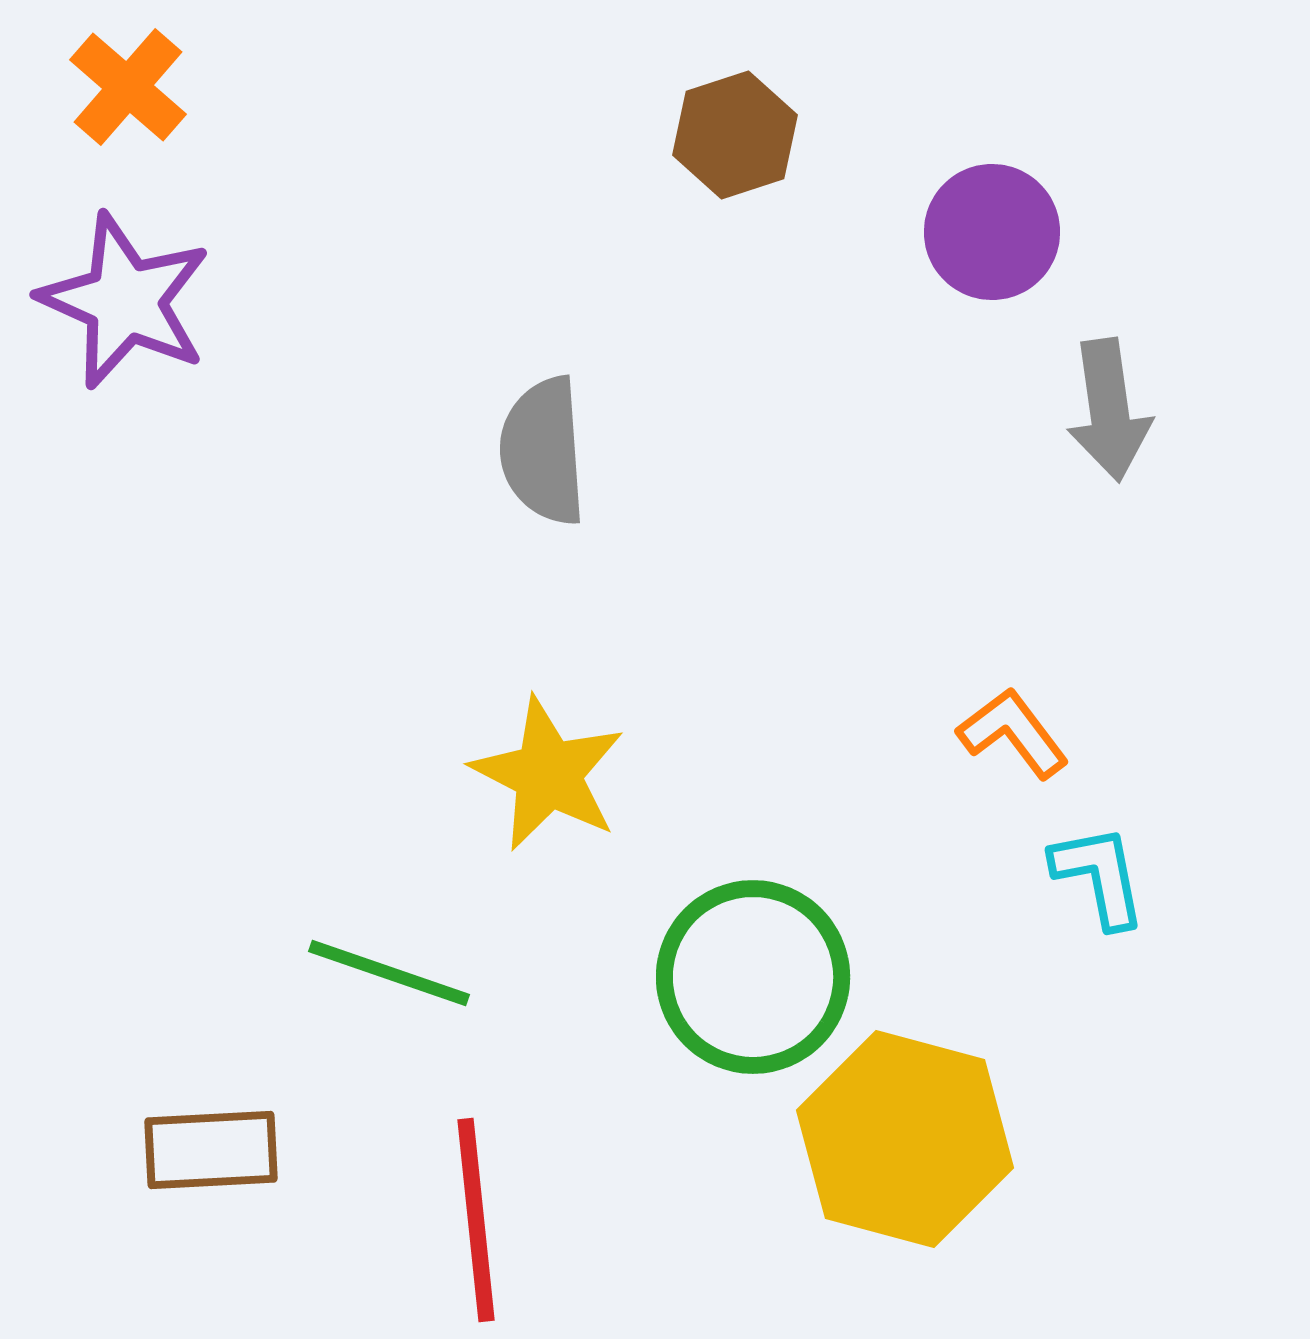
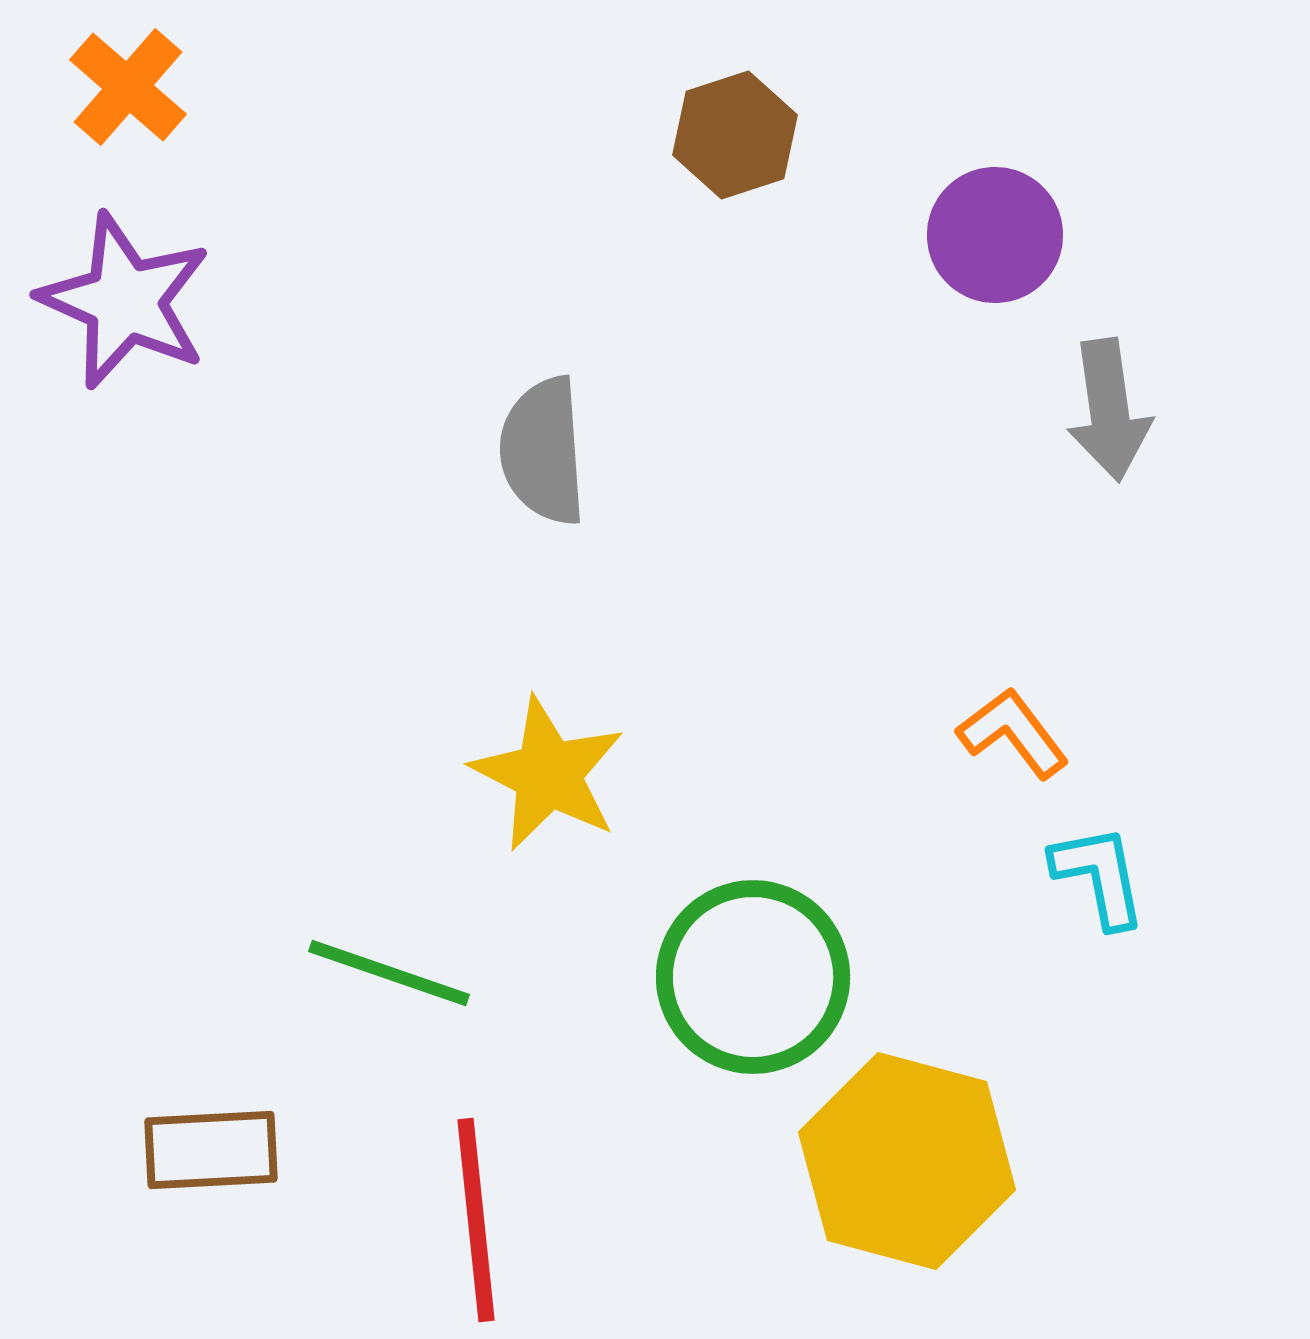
purple circle: moved 3 px right, 3 px down
yellow hexagon: moved 2 px right, 22 px down
